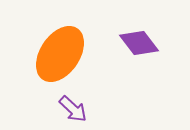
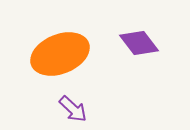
orange ellipse: rotated 34 degrees clockwise
